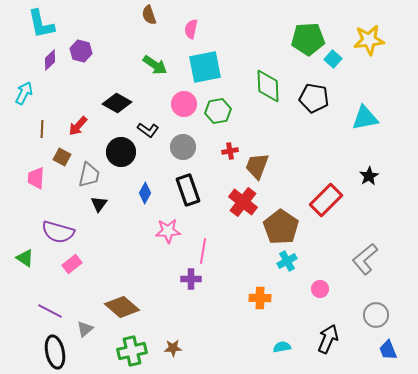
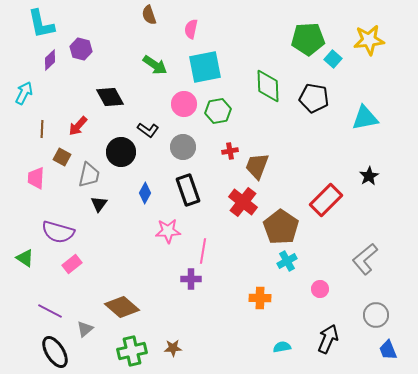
purple hexagon at (81, 51): moved 2 px up
black diamond at (117, 103): moved 7 px left, 6 px up; rotated 32 degrees clockwise
black ellipse at (55, 352): rotated 20 degrees counterclockwise
